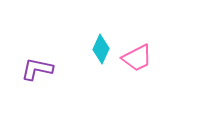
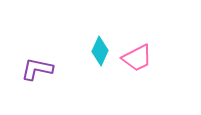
cyan diamond: moved 1 px left, 2 px down
